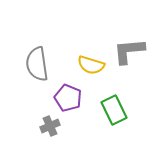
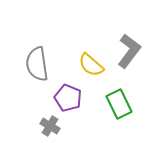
gray L-shape: rotated 132 degrees clockwise
yellow semicircle: rotated 24 degrees clockwise
green rectangle: moved 5 px right, 6 px up
gray cross: rotated 36 degrees counterclockwise
